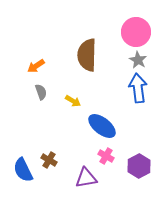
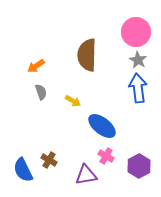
purple triangle: moved 3 px up
